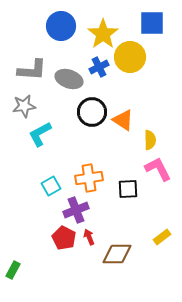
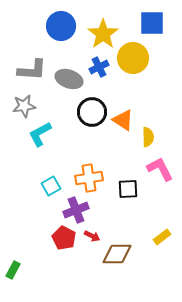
yellow circle: moved 3 px right, 1 px down
yellow semicircle: moved 2 px left, 3 px up
pink L-shape: moved 2 px right
red arrow: moved 3 px right, 1 px up; rotated 140 degrees clockwise
